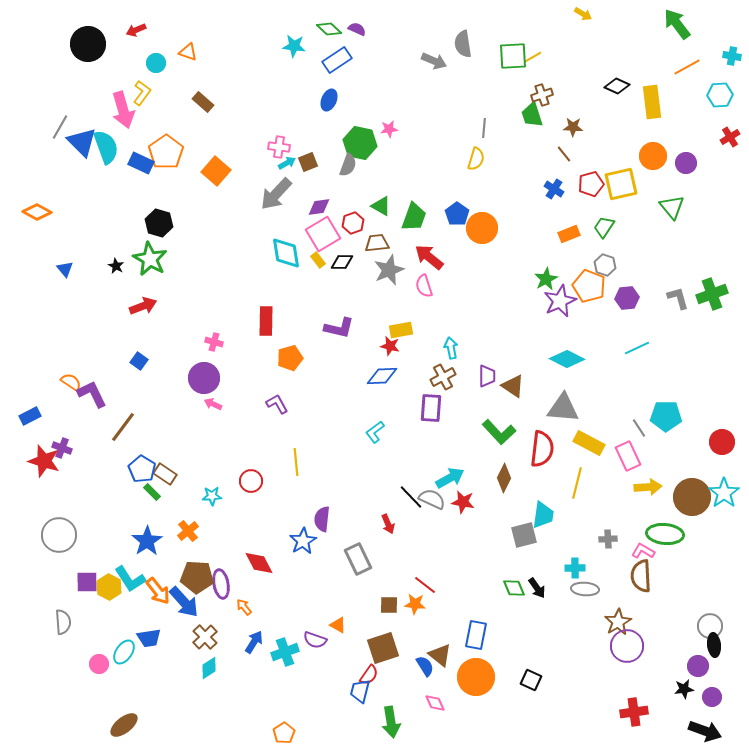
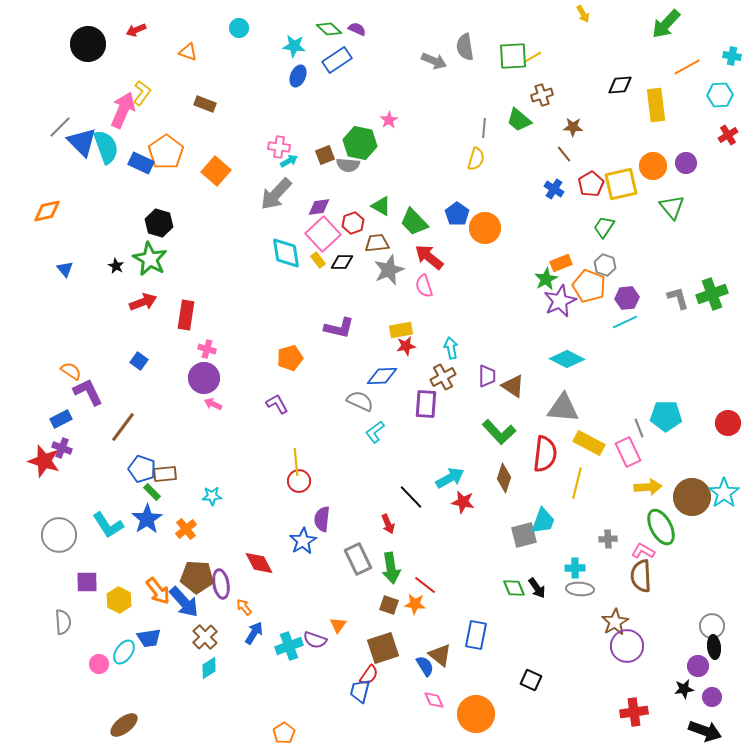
yellow arrow at (583, 14): rotated 30 degrees clockwise
green arrow at (677, 24): moved 11 px left; rotated 100 degrees counterclockwise
gray semicircle at (463, 44): moved 2 px right, 3 px down
cyan circle at (156, 63): moved 83 px right, 35 px up
black diamond at (617, 86): moved 3 px right, 1 px up; rotated 30 degrees counterclockwise
blue ellipse at (329, 100): moved 31 px left, 24 px up
brown rectangle at (203, 102): moved 2 px right, 2 px down; rotated 20 degrees counterclockwise
yellow rectangle at (652, 102): moved 4 px right, 3 px down
pink arrow at (123, 110): rotated 141 degrees counterclockwise
green trapezoid at (532, 115): moved 13 px left, 5 px down; rotated 32 degrees counterclockwise
gray line at (60, 127): rotated 15 degrees clockwise
pink star at (389, 129): moved 9 px up; rotated 24 degrees counterclockwise
red cross at (730, 137): moved 2 px left, 2 px up
orange circle at (653, 156): moved 10 px down
brown square at (308, 162): moved 17 px right, 7 px up
cyan arrow at (287, 163): moved 2 px right, 2 px up
gray semicircle at (348, 165): rotated 75 degrees clockwise
red pentagon at (591, 184): rotated 15 degrees counterclockwise
orange diamond at (37, 212): moved 10 px right, 1 px up; rotated 40 degrees counterclockwise
green trapezoid at (414, 217): moved 5 px down; rotated 116 degrees clockwise
orange circle at (482, 228): moved 3 px right
pink square at (323, 234): rotated 12 degrees counterclockwise
orange rectangle at (569, 234): moved 8 px left, 29 px down
red arrow at (143, 306): moved 4 px up
red rectangle at (266, 321): moved 80 px left, 6 px up; rotated 8 degrees clockwise
pink cross at (214, 342): moved 7 px left, 7 px down
red star at (390, 346): moved 16 px right; rotated 24 degrees counterclockwise
cyan line at (637, 348): moved 12 px left, 26 px up
orange semicircle at (71, 382): moved 11 px up
purple L-shape at (92, 394): moved 4 px left, 2 px up
purple rectangle at (431, 408): moved 5 px left, 4 px up
blue rectangle at (30, 416): moved 31 px right, 3 px down
gray line at (639, 428): rotated 12 degrees clockwise
red circle at (722, 442): moved 6 px right, 19 px up
red semicircle at (542, 449): moved 3 px right, 5 px down
pink rectangle at (628, 456): moved 4 px up
blue pentagon at (142, 469): rotated 12 degrees counterclockwise
brown rectangle at (165, 474): rotated 40 degrees counterclockwise
brown diamond at (504, 478): rotated 8 degrees counterclockwise
red circle at (251, 481): moved 48 px right
gray semicircle at (432, 499): moved 72 px left, 98 px up
cyan trapezoid at (543, 515): moved 6 px down; rotated 12 degrees clockwise
orange cross at (188, 531): moved 2 px left, 2 px up
green ellipse at (665, 534): moved 4 px left, 7 px up; rotated 57 degrees clockwise
blue star at (147, 541): moved 22 px up
cyan L-shape at (130, 579): moved 22 px left, 54 px up
yellow hexagon at (109, 587): moved 10 px right, 13 px down
gray ellipse at (585, 589): moved 5 px left
brown square at (389, 605): rotated 18 degrees clockwise
brown star at (618, 622): moved 3 px left
orange triangle at (338, 625): rotated 36 degrees clockwise
gray circle at (710, 626): moved 2 px right
blue arrow at (254, 642): moved 9 px up
black ellipse at (714, 645): moved 2 px down
cyan cross at (285, 652): moved 4 px right, 6 px up
orange circle at (476, 677): moved 37 px down
pink diamond at (435, 703): moved 1 px left, 3 px up
green arrow at (391, 722): moved 154 px up
